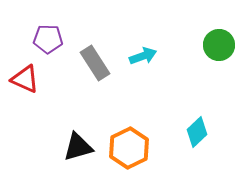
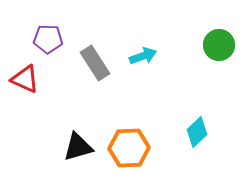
orange hexagon: rotated 24 degrees clockwise
